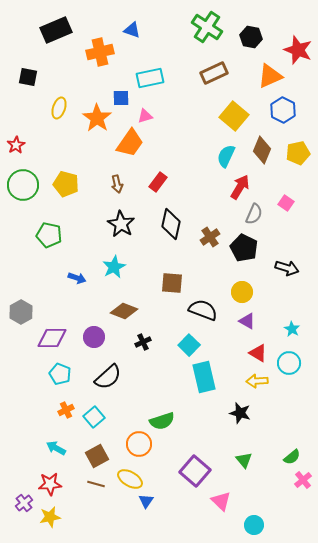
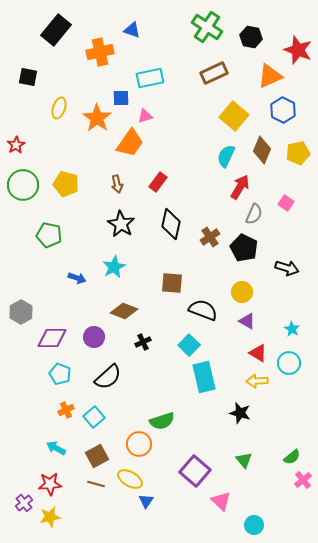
black rectangle at (56, 30): rotated 28 degrees counterclockwise
